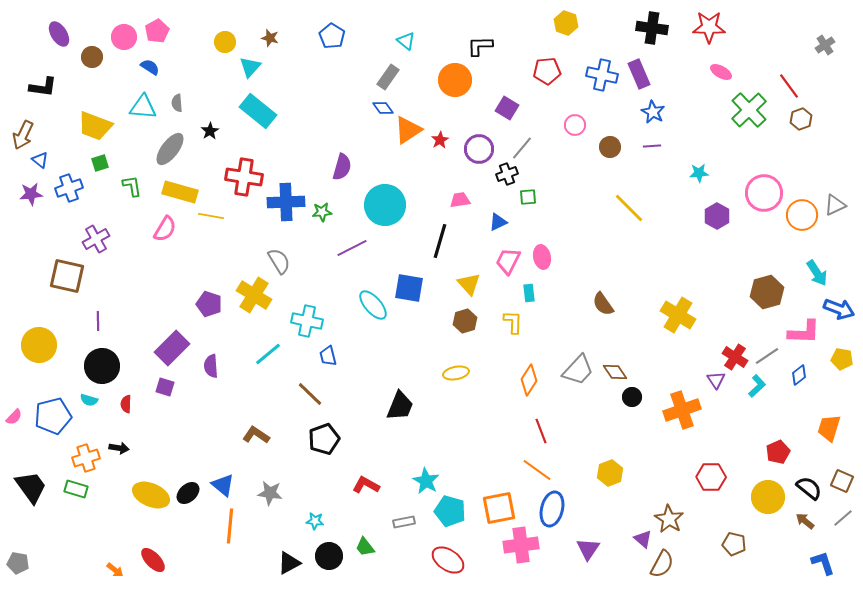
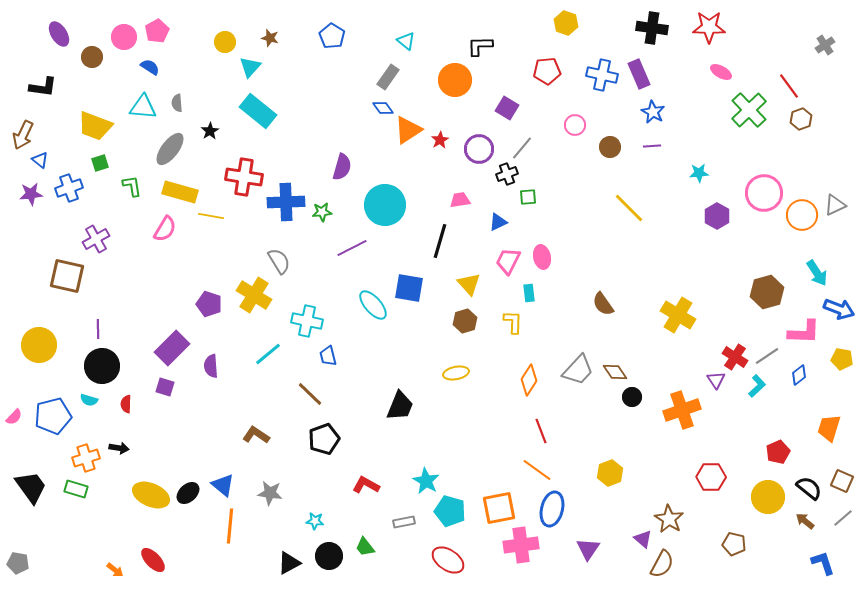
purple line at (98, 321): moved 8 px down
